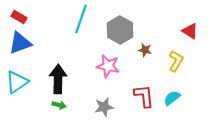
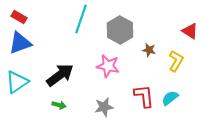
brown star: moved 4 px right
black arrow: moved 2 px right, 4 px up; rotated 52 degrees clockwise
cyan semicircle: moved 2 px left
